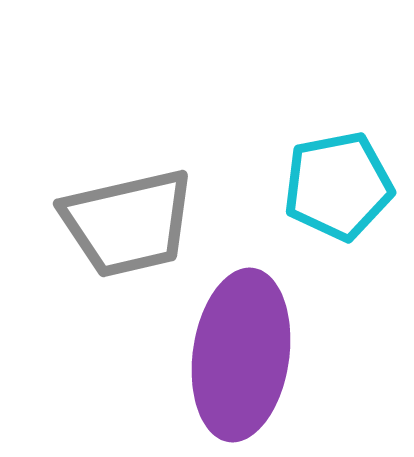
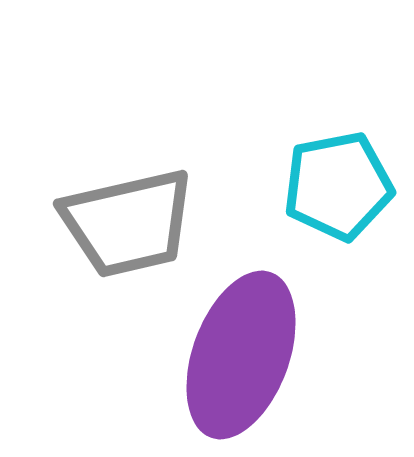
purple ellipse: rotated 12 degrees clockwise
